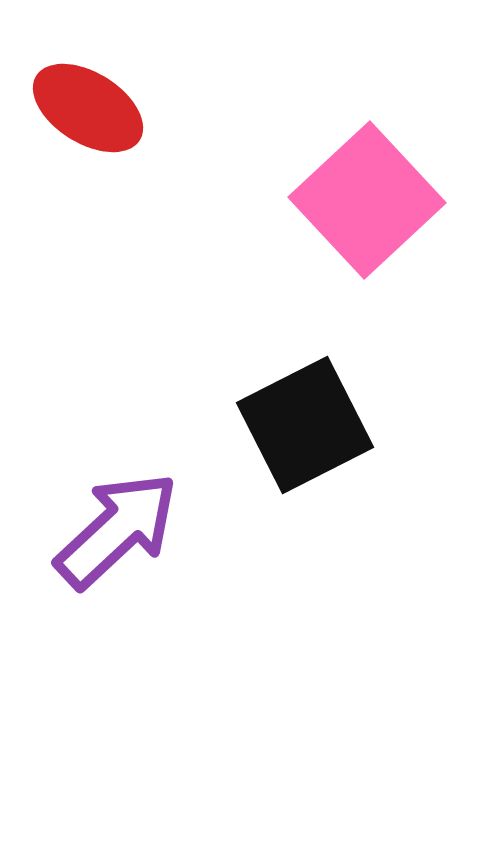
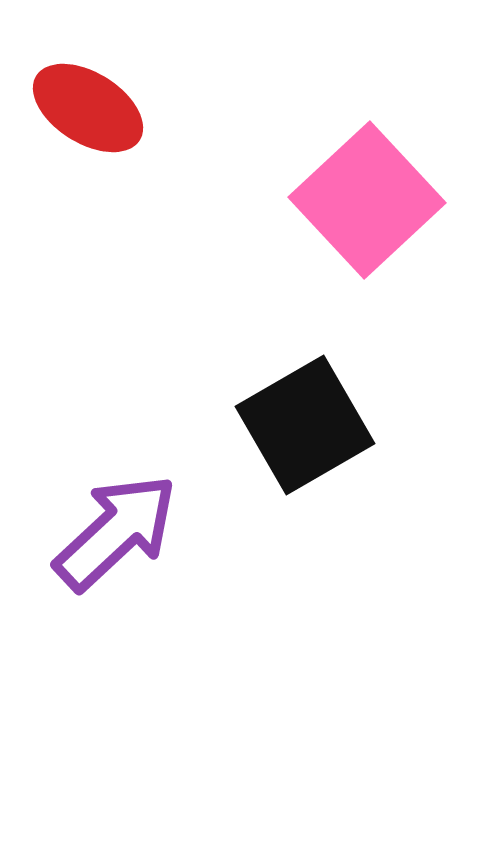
black square: rotated 3 degrees counterclockwise
purple arrow: moved 1 px left, 2 px down
